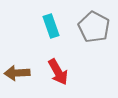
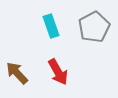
gray pentagon: rotated 16 degrees clockwise
brown arrow: rotated 50 degrees clockwise
